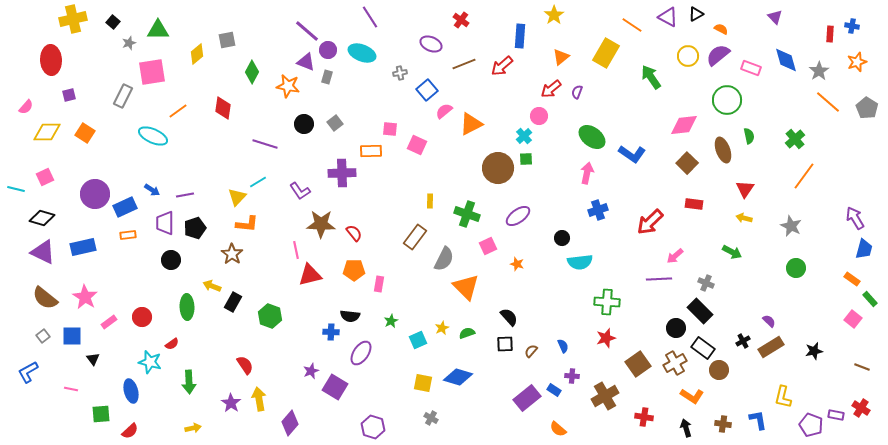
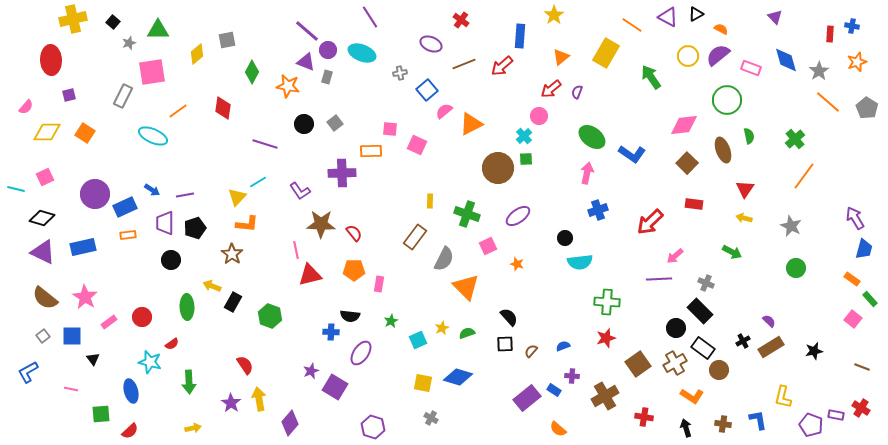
black circle at (562, 238): moved 3 px right
blue semicircle at (563, 346): rotated 88 degrees counterclockwise
